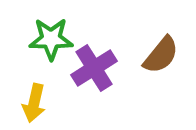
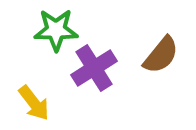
green star: moved 5 px right, 9 px up
yellow arrow: rotated 51 degrees counterclockwise
